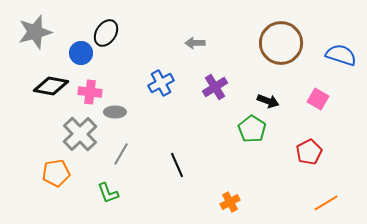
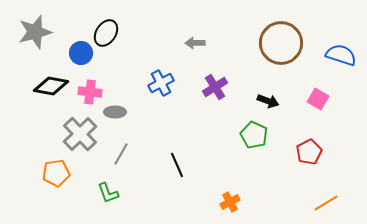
green pentagon: moved 2 px right, 6 px down; rotated 8 degrees counterclockwise
